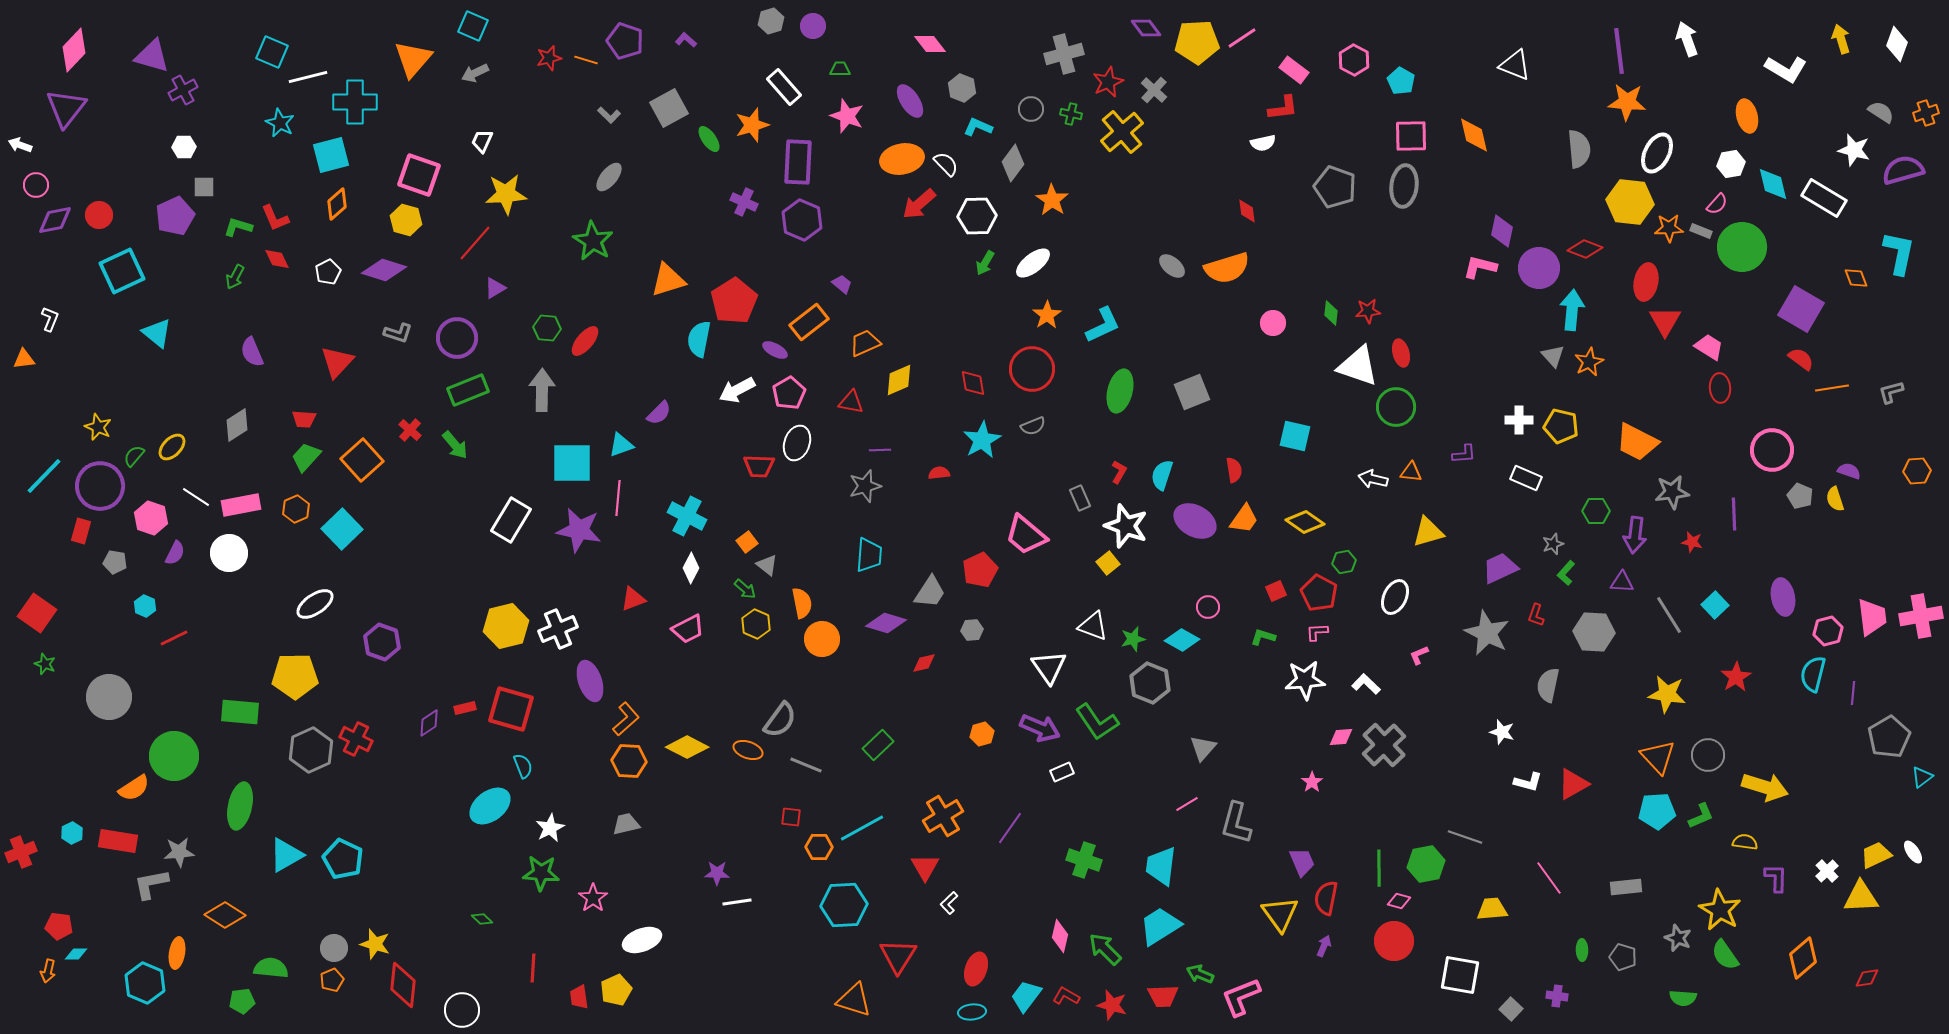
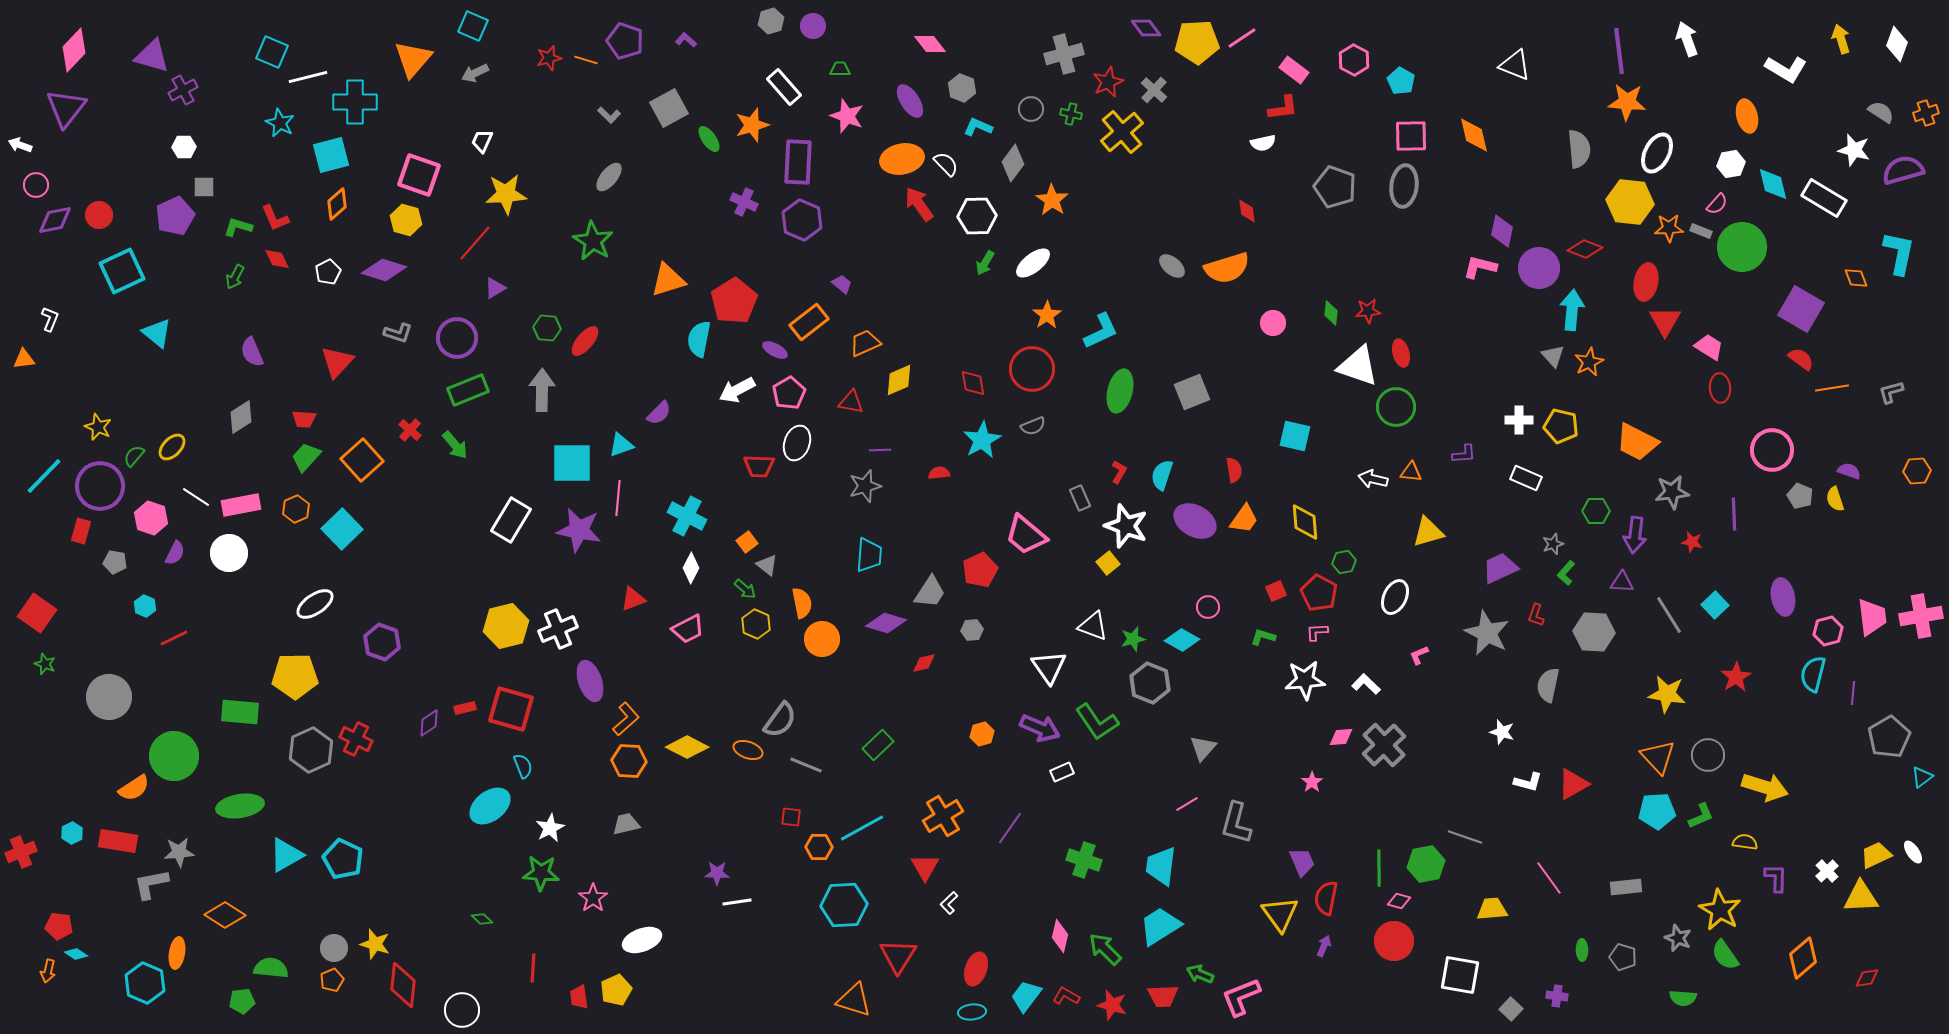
red arrow at (919, 204): rotated 96 degrees clockwise
cyan L-shape at (1103, 325): moved 2 px left, 6 px down
gray diamond at (237, 425): moved 4 px right, 8 px up
yellow diamond at (1305, 522): rotated 51 degrees clockwise
green ellipse at (240, 806): rotated 69 degrees clockwise
cyan diamond at (76, 954): rotated 35 degrees clockwise
